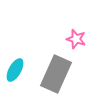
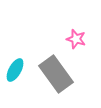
gray rectangle: rotated 60 degrees counterclockwise
